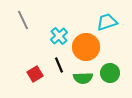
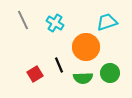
cyan cross: moved 4 px left, 13 px up; rotated 18 degrees counterclockwise
